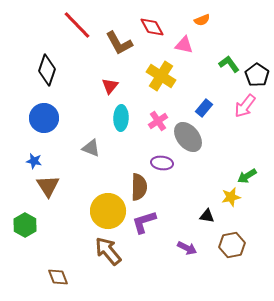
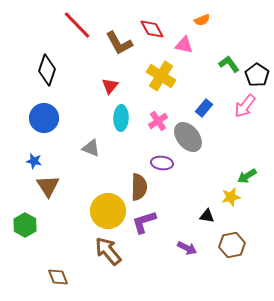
red diamond: moved 2 px down
